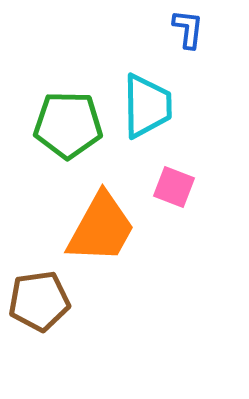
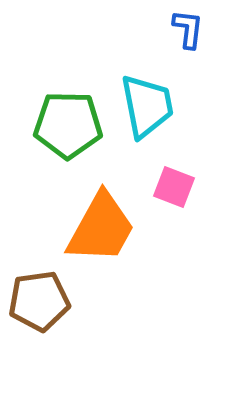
cyan trapezoid: rotated 10 degrees counterclockwise
